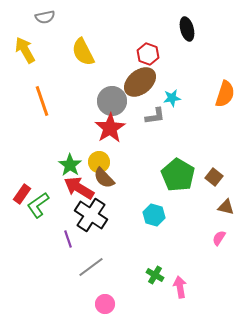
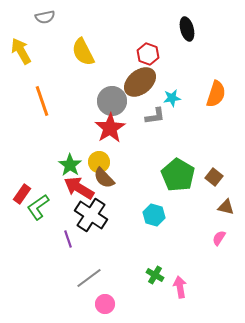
yellow arrow: moved 4 px left, 1 px down
orange semicircle: moved 9 px left
green L-shape: moved 2 px down
gray line: moved 2 px left, 11 px down
